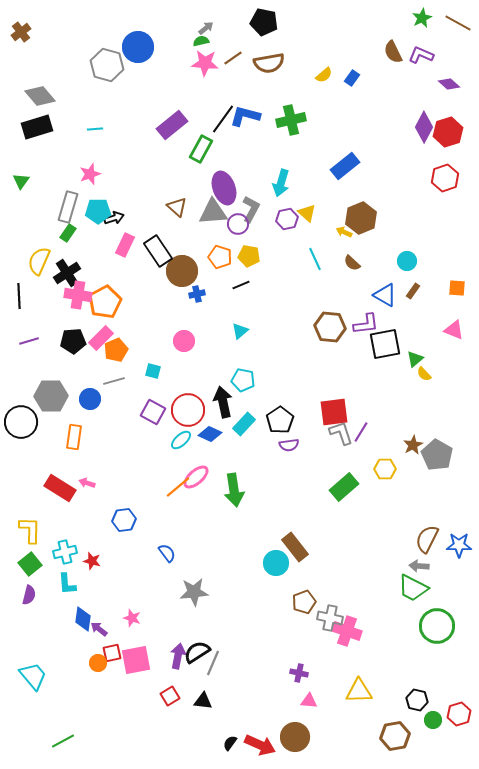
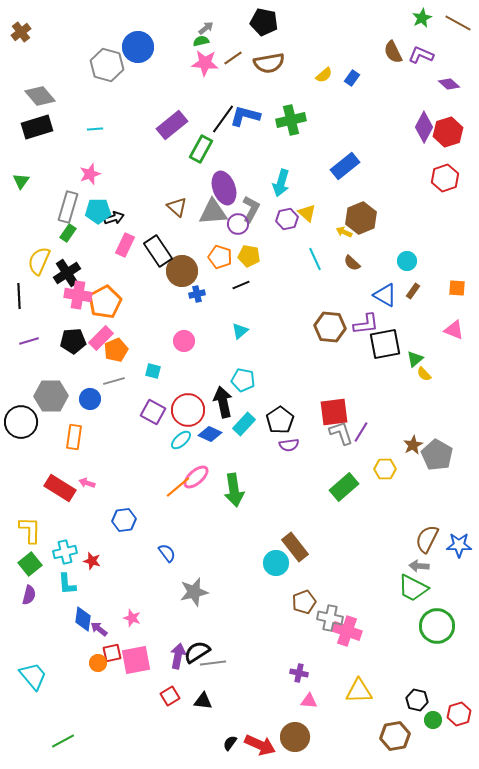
gray star at (194, 592): rotated 8 degrees counterclockwise
gray line at (213, 663): rotated 60 degrees clockwise
